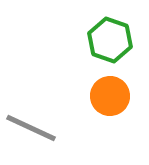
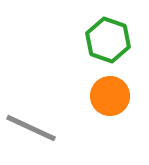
green hexagon: moved 2 px left
